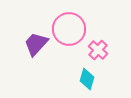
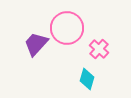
pink circle: moved 2 px left, 1 px up
pink cross: moved 1 px right, 1 px up
